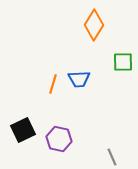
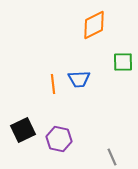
orange diamond: rotated 32 degrees clockwise
orange line: rotated 24 degrees counterclockwise
